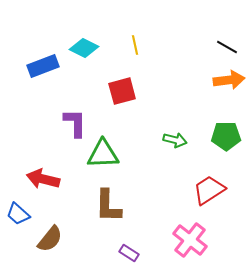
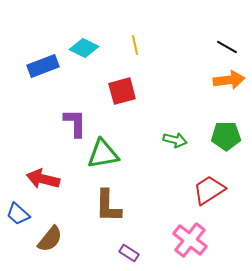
green triangle: rotated 8 degrees counterclockwise
